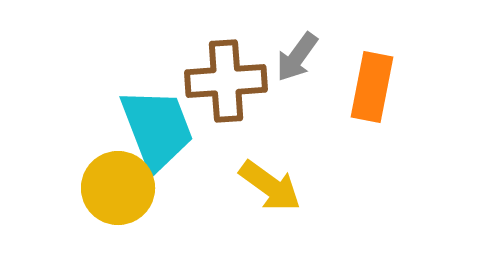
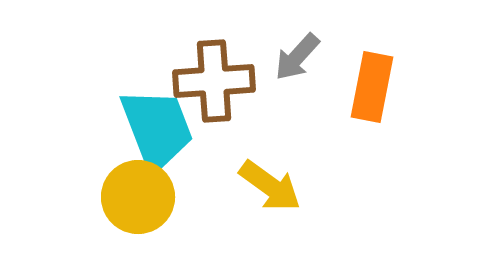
gray arrow: rotated 6 degrees clockwise
brown cross: moved 12 px left
yellow circle: moved 20 px right, 9 px down
